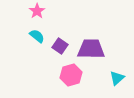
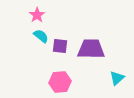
pink star: moved 4 px down
cyan semicircle: moved 4 px right
purple square: rotated 28 degrees counterclockwise
pink hexagon: moved 11 px left, 7 px down; rotated 10 degrees clockwise
